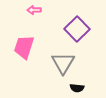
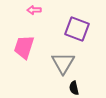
purple square: rotated 25 degrees counterclockwise
black semicircle: moved 3 px left; rotated 72 degrees clockwise
